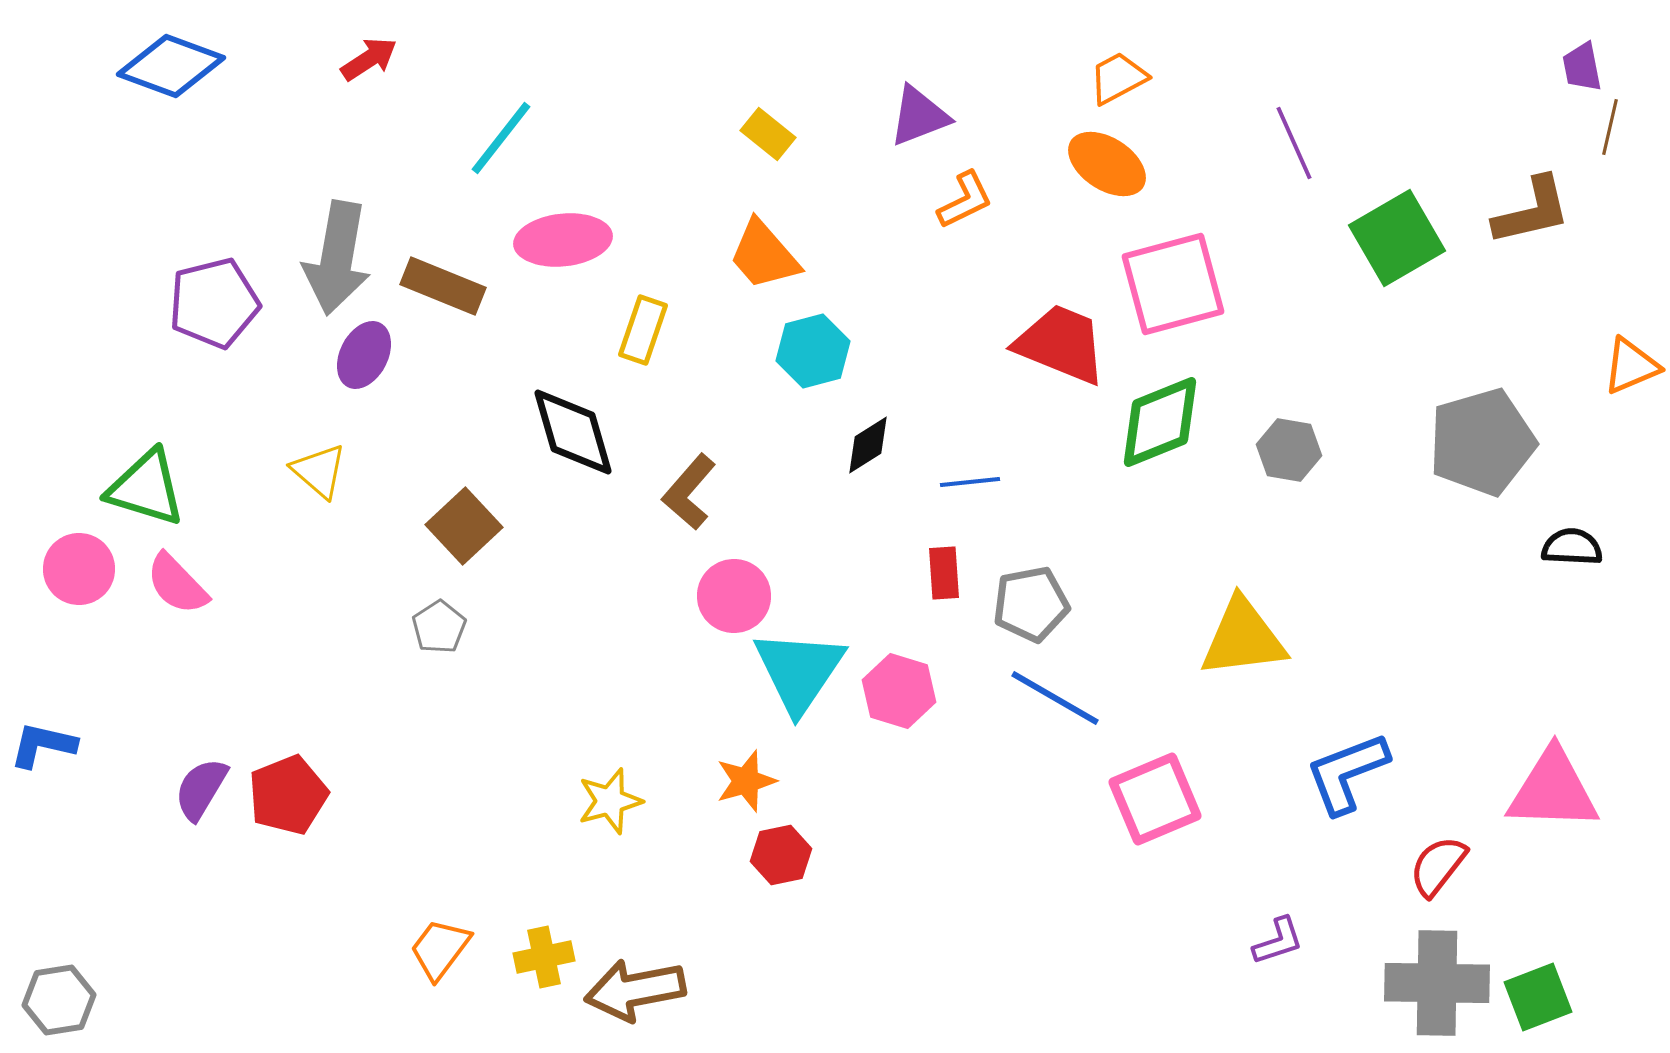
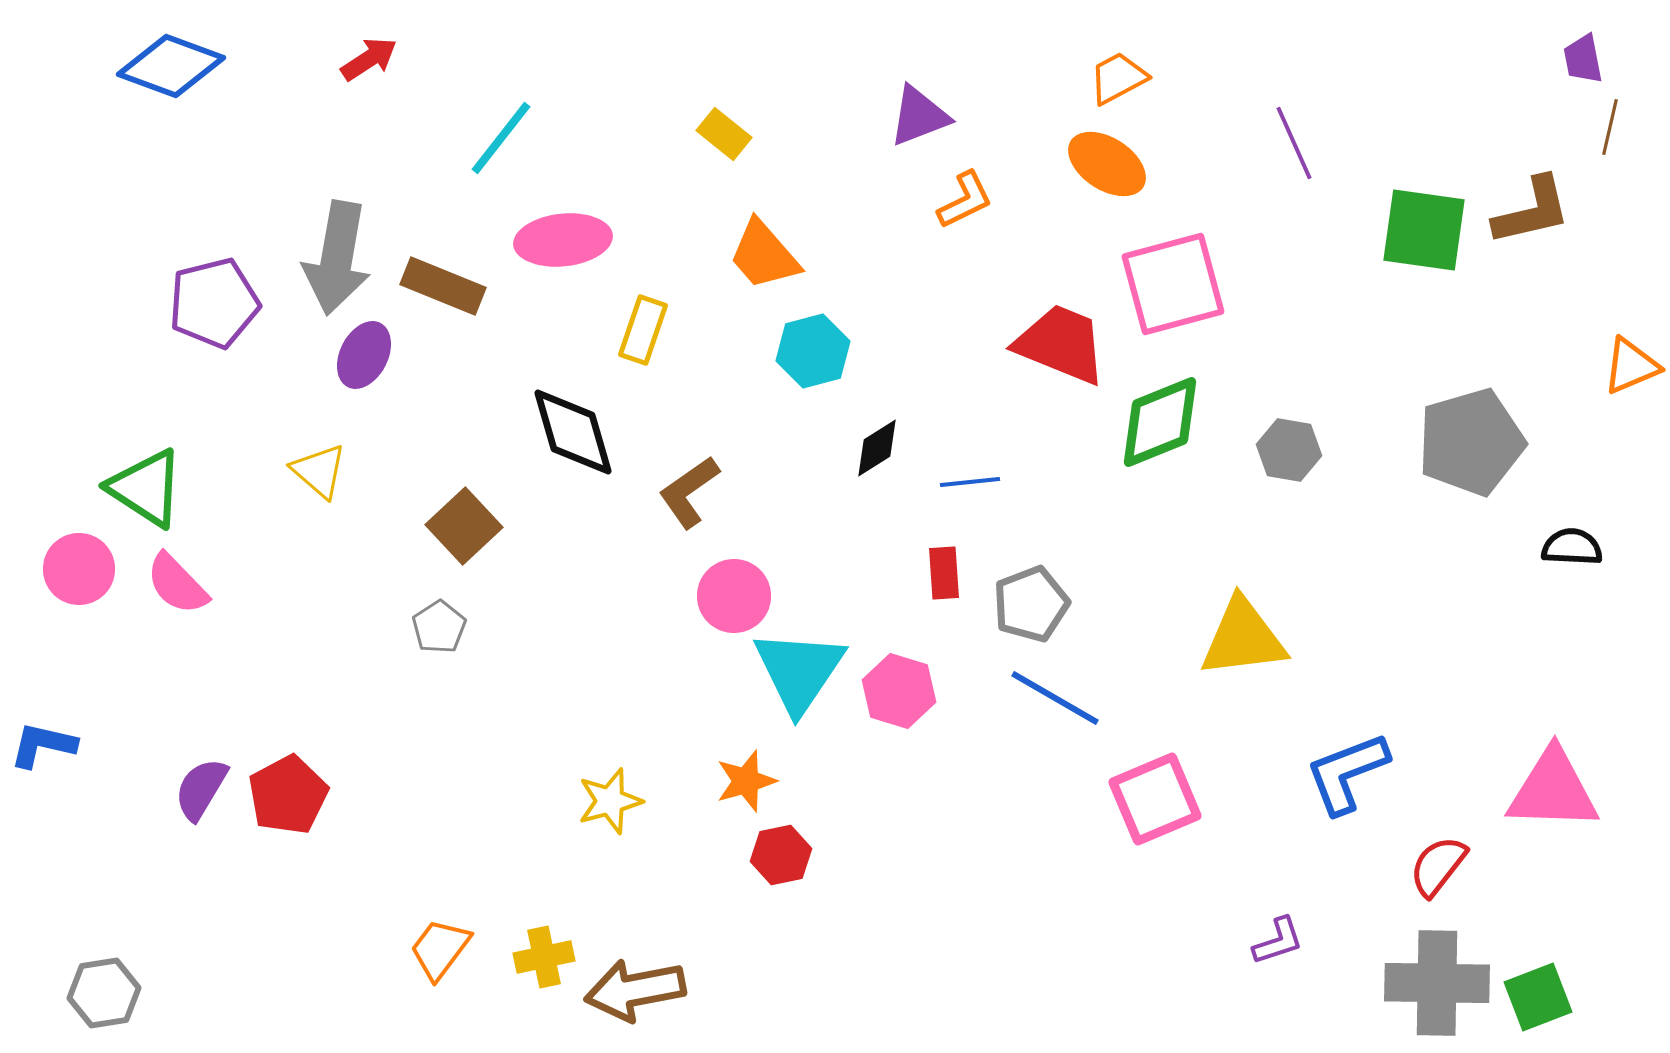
purple trapezoid at (1582, 67): moved 1 px right, 8 px up
yellow rectangle at (768, 134): moved 44 px left
green square at (1397, 238): moved 27 px right, 8 px up; rotated 38 degrees clockwise
gray pentagon at (1482, 442): moved 11 px left
black diamond at (868, 445): moved 9 px right, 3 px down
green triangle at (146, 488): rotated 16 degrees clockwise
brown L-shape at (689, 492): rotated 14 degrees clockwise
gray pentagon at (1031, 604): rotated 10 degrees counterclockwise
red pentagon at (288, 795): rotated 6 degrees counterclockwise
gray hexagon at (59, 1000): moved 45 px right, 7 px up
